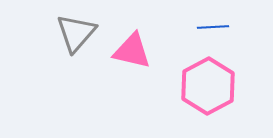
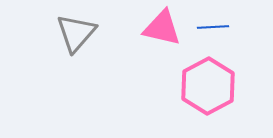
pink triangle: moved 30 px right, 23 px up
